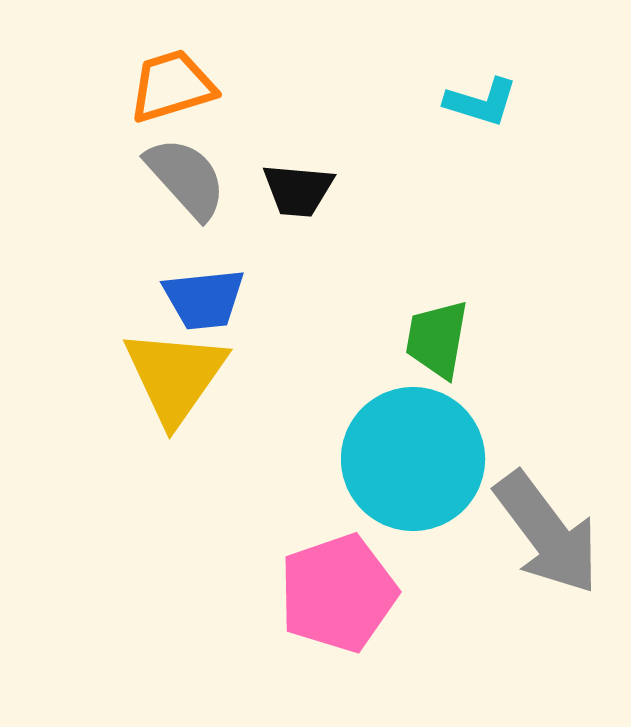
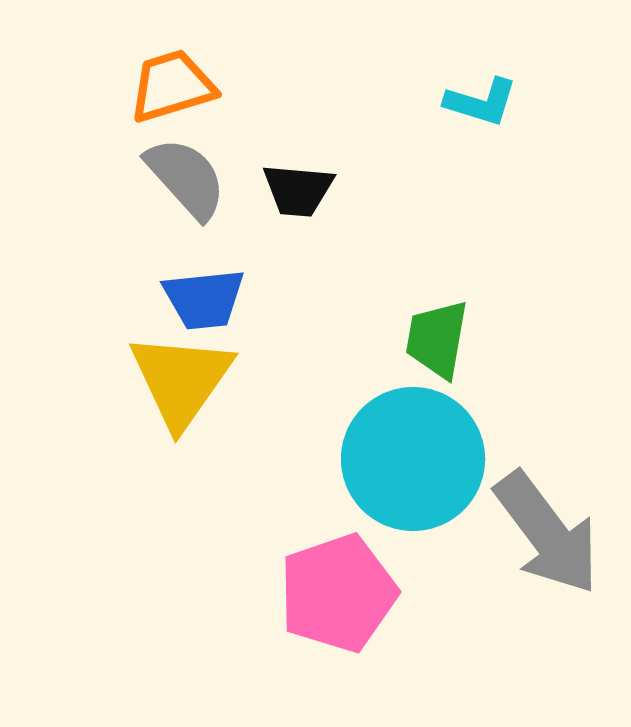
yellow triangle: moved 6 px right, 4 px down
